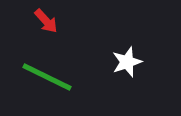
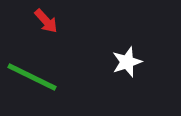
green line: moved 15 px left
